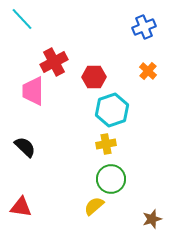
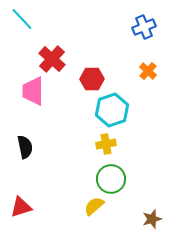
red cross: moved 2 px left, 3 px up; rotated 20 degrees counterclockwise
red hexagon: moved 2 px left, 2 px down
black semicircle: rotated 35 degrees clockwise
red triangle: rotated 25 degrees counterclockwise
